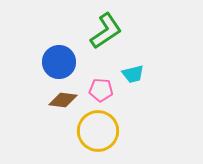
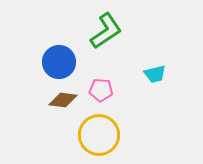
cyan trapezoid: moved 22 px right
yellow circle: moved 1 px right, 4 px down
